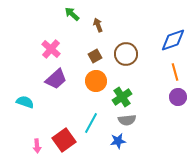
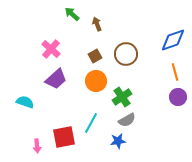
brown arrow: moved 1 px left, 1 px up
gray semicircle: rotated 24 degrees counterclockwise
red square: moved 3 px up; rotated 25 degrees clockwise
